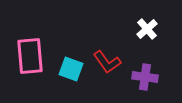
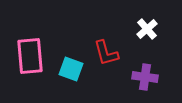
red L-shape: moved 1 px left, 9 px up; rotated 20 degrees clockwise
